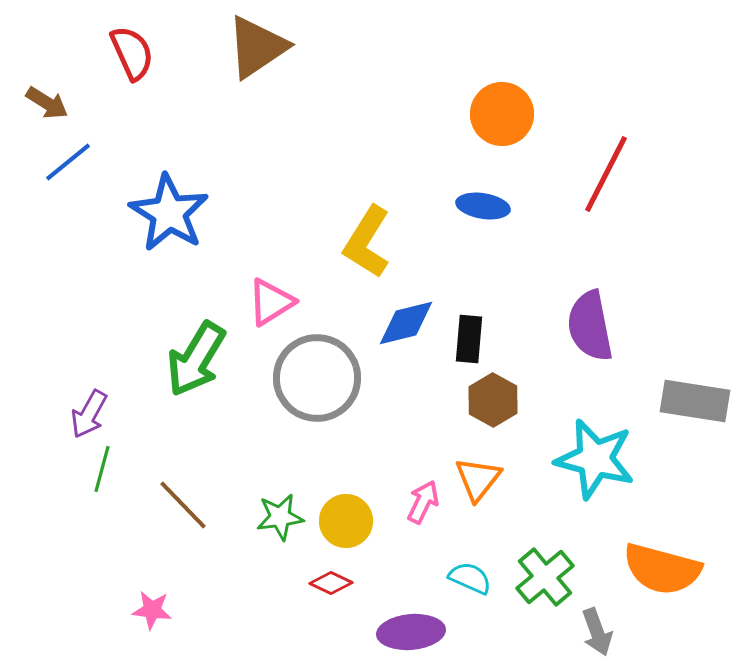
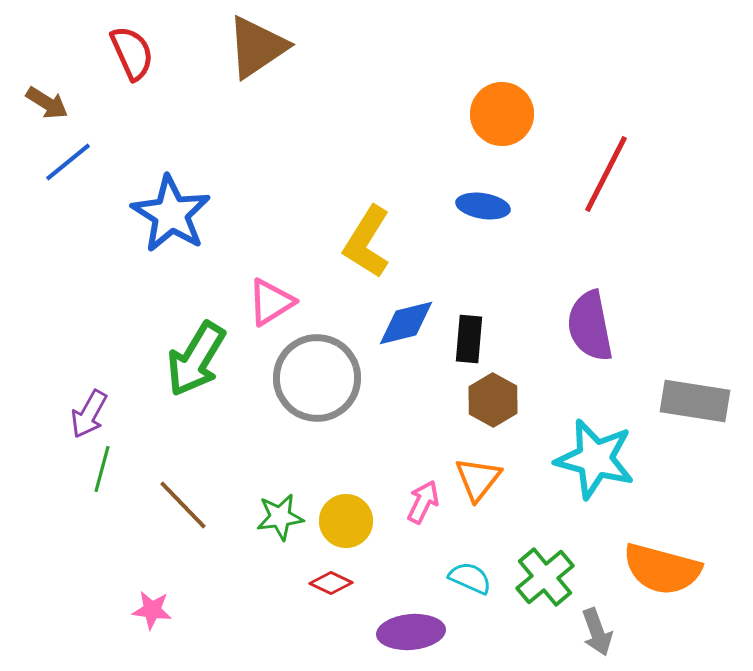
blue star: moved 2 px right, 1 px down
